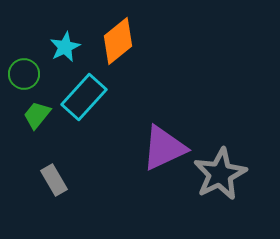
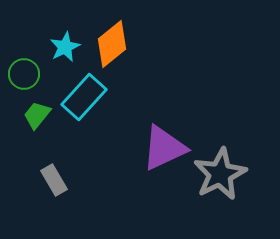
orange diamond: moved 6 px left, 3 px down
